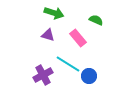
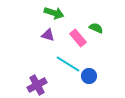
green semicircle: moved 8 px down
purple cross: moved 6 px left, 10 px down
